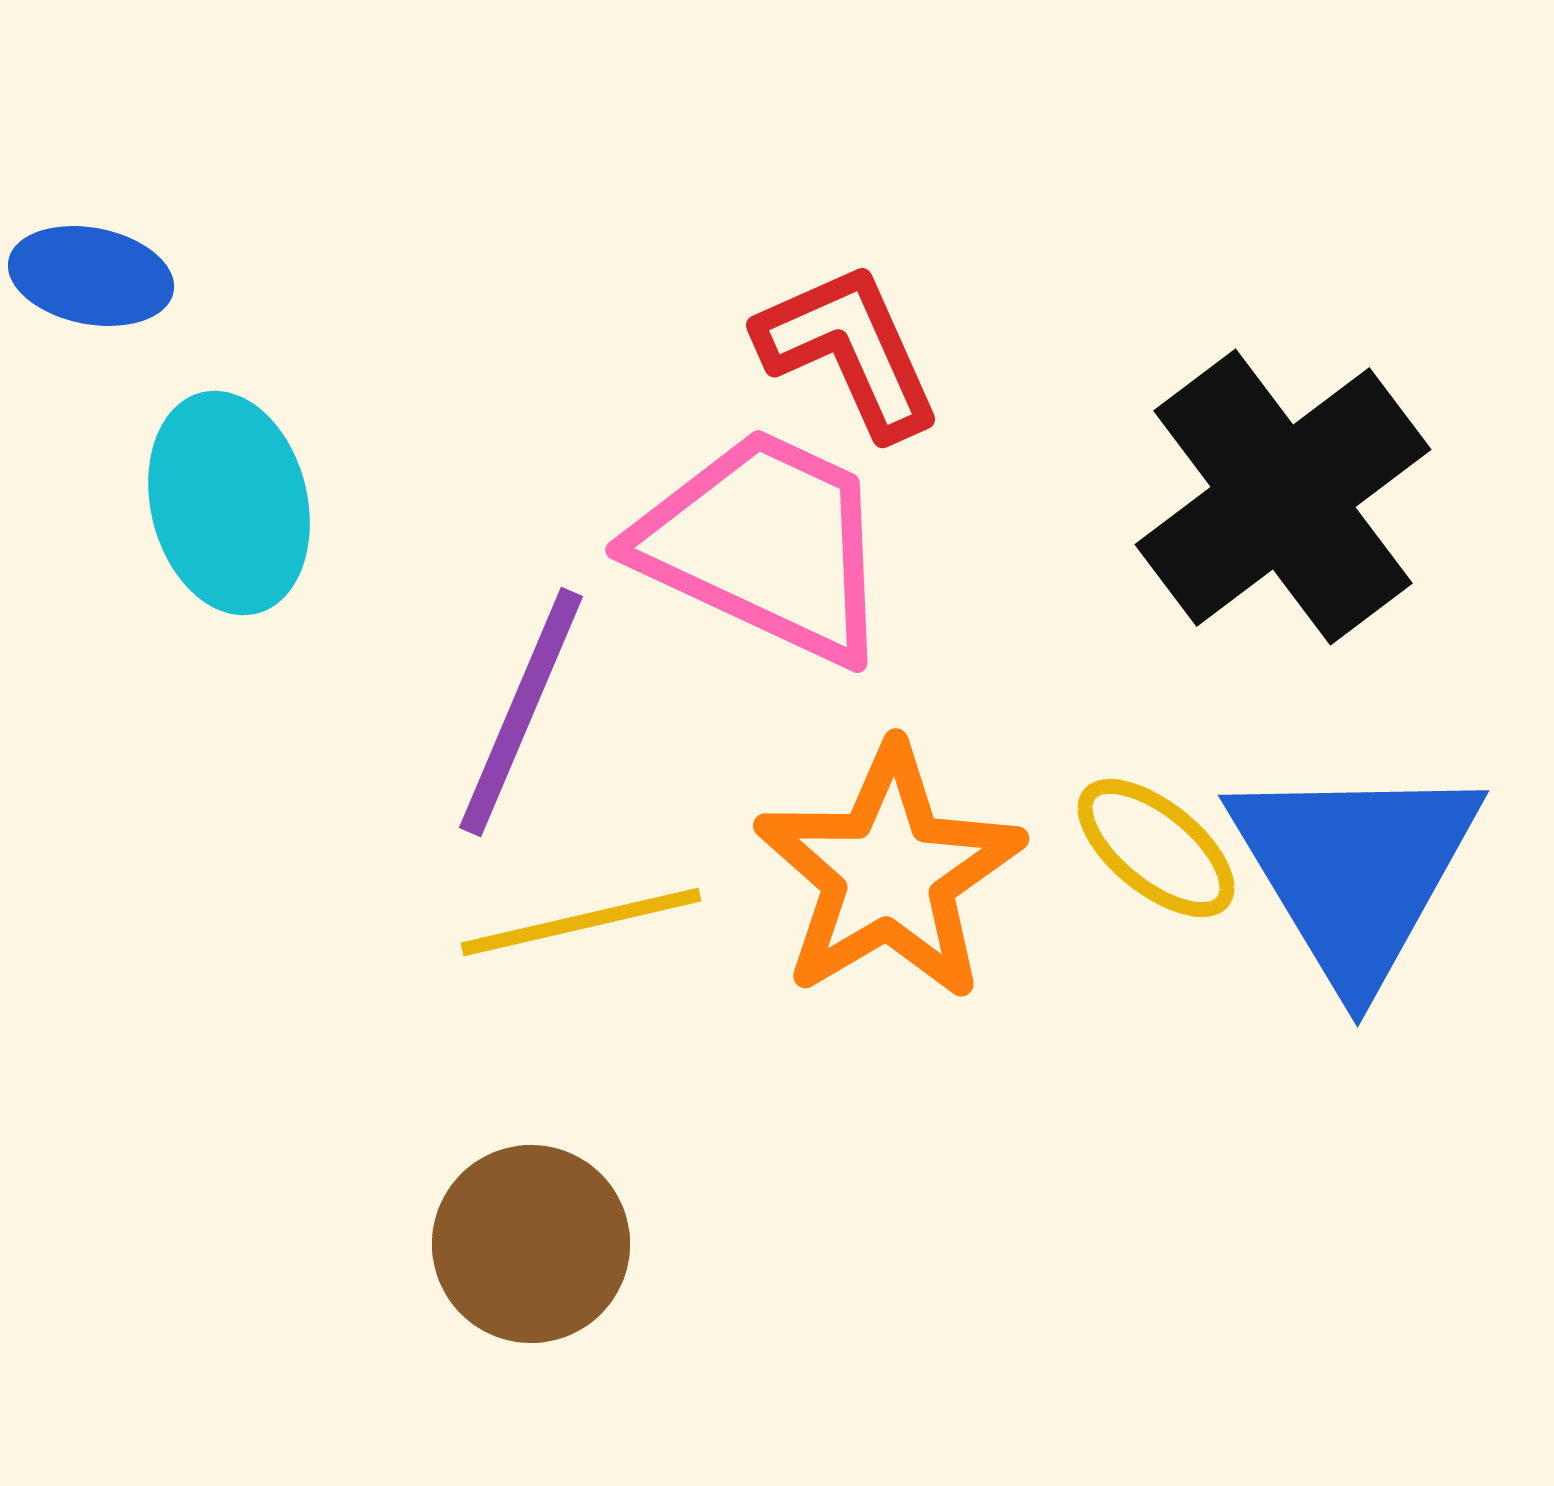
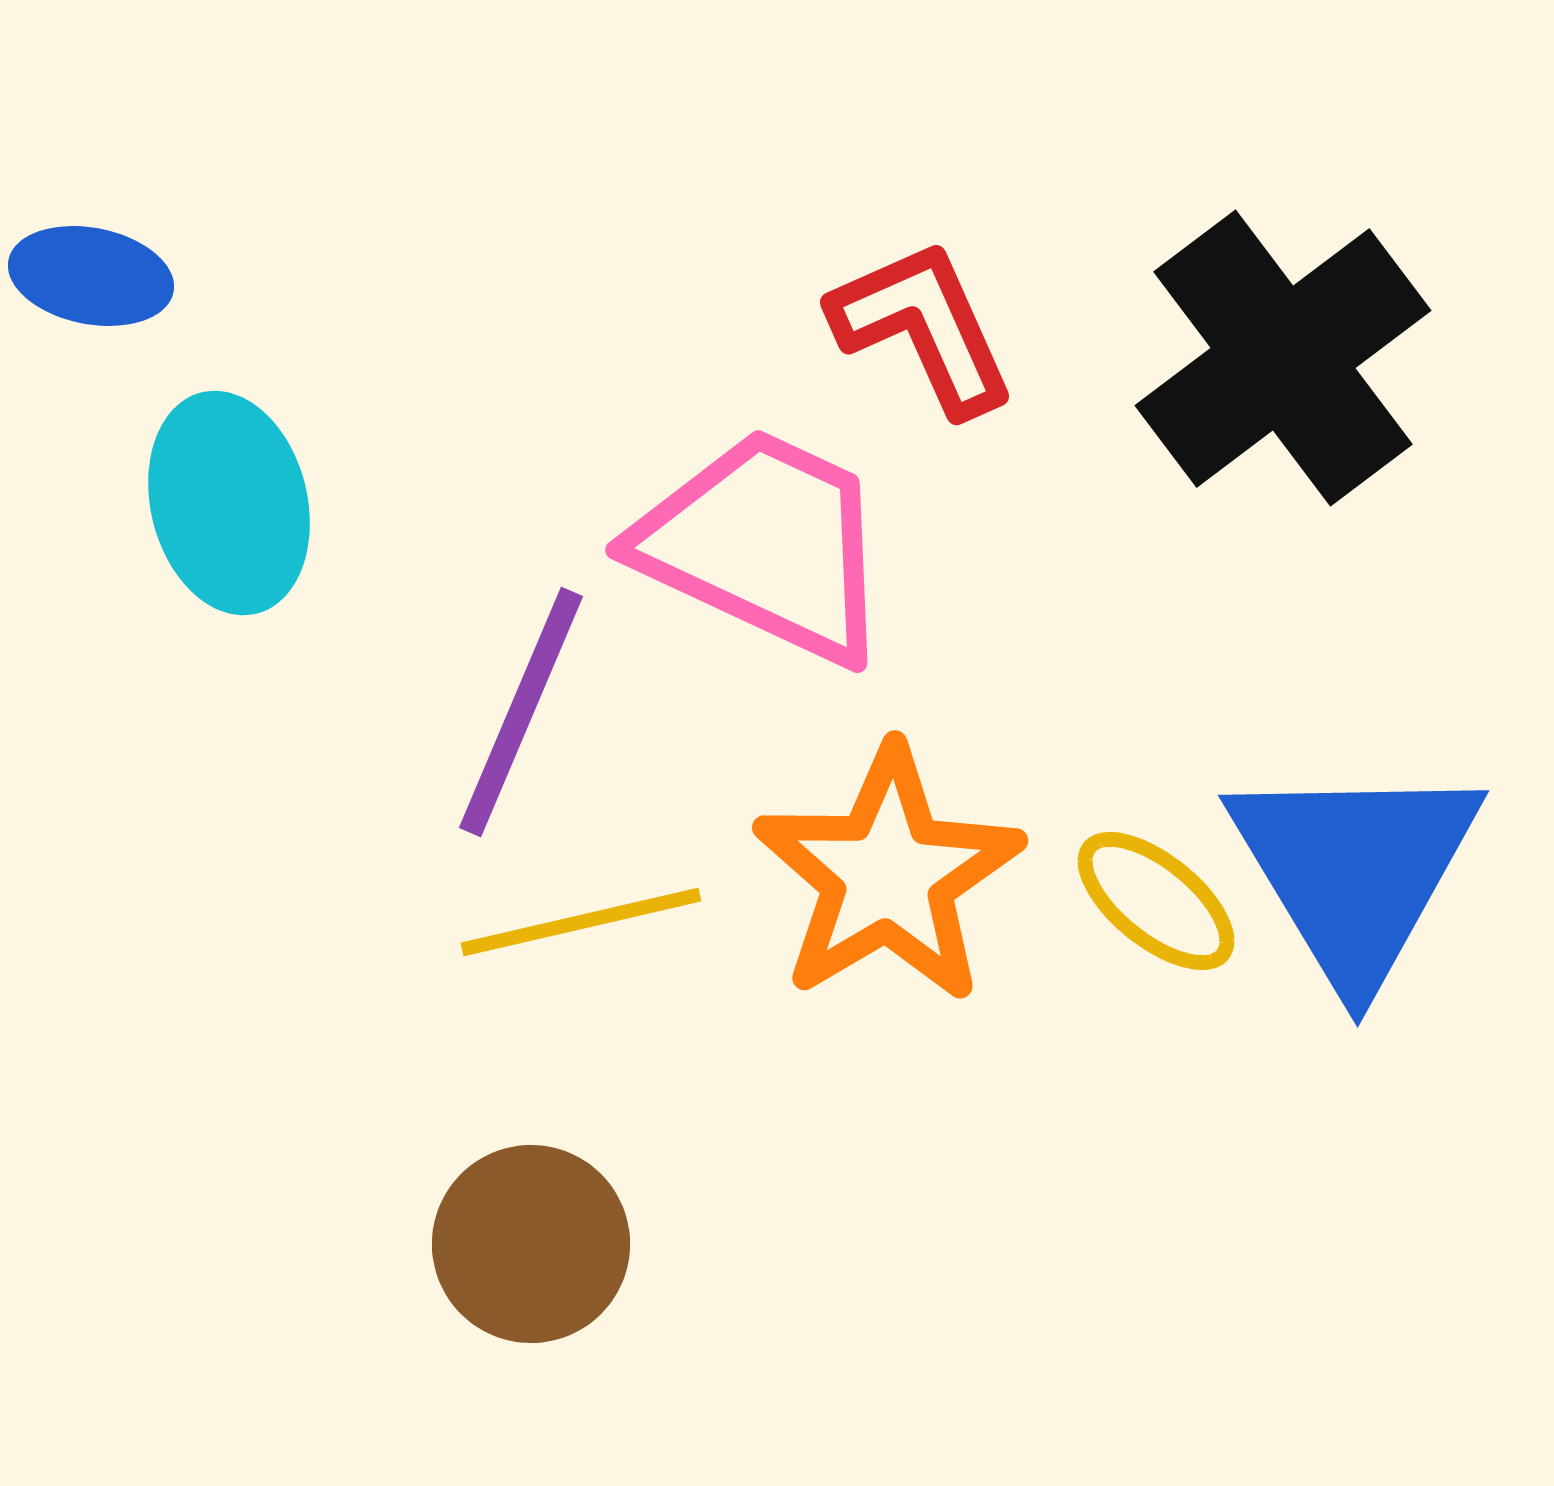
red L-shape: moved 74 px right, 23 px up
black cross: moved 139 px up
yellow ellipse: moved 53 px down
orange star: moved 1 px left, 2 px down
